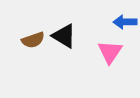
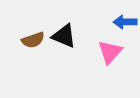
black triangle: rotated 8 degrees counterclockwise
pink triangle: rotated 8 degrees clockwise
